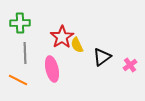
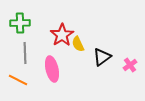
red star: moved 2 px up
yellow semicircle: moved 1 px right, 1 px up
